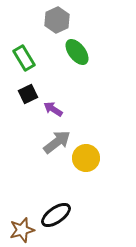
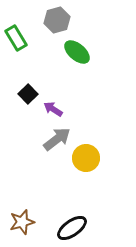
gray hexagon: rotated 10 degrees clockwise
green ellipse: rotated 12 degrees counterclockwise
green rectangle: moved 8 px left, 20 px up
black square: rotated 18 degrees counterclockwise
gray arrow: moved 3 px up
black ellipse: moved 16 px right, 13 px down
brown star: moved 8 px up
